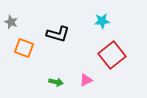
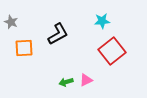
black L-shape: rotated 45 degrees counterclockwise
orange square: rotated 24 degrees counterclockwise
red square: moved 4 px up
green arrow: moved 10 px right; rotated 152 degrees clockwise
